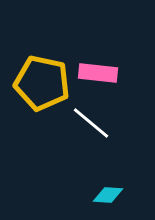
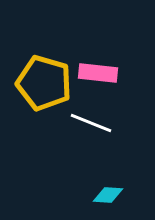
yellow pentagon: moved 2 px right; rotated 4 degrees clockwise
white line: rotated 18 degrees counterclockwise
